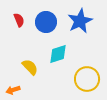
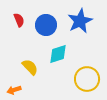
blue circle: moved 3 px down
orange arrow: moved 1 px right
